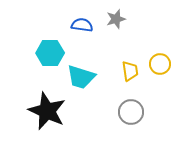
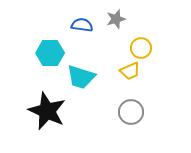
yellow circle: moved 19 px left, 16 px up
yellow trapezoid: rotated 75 degrees clockwise
